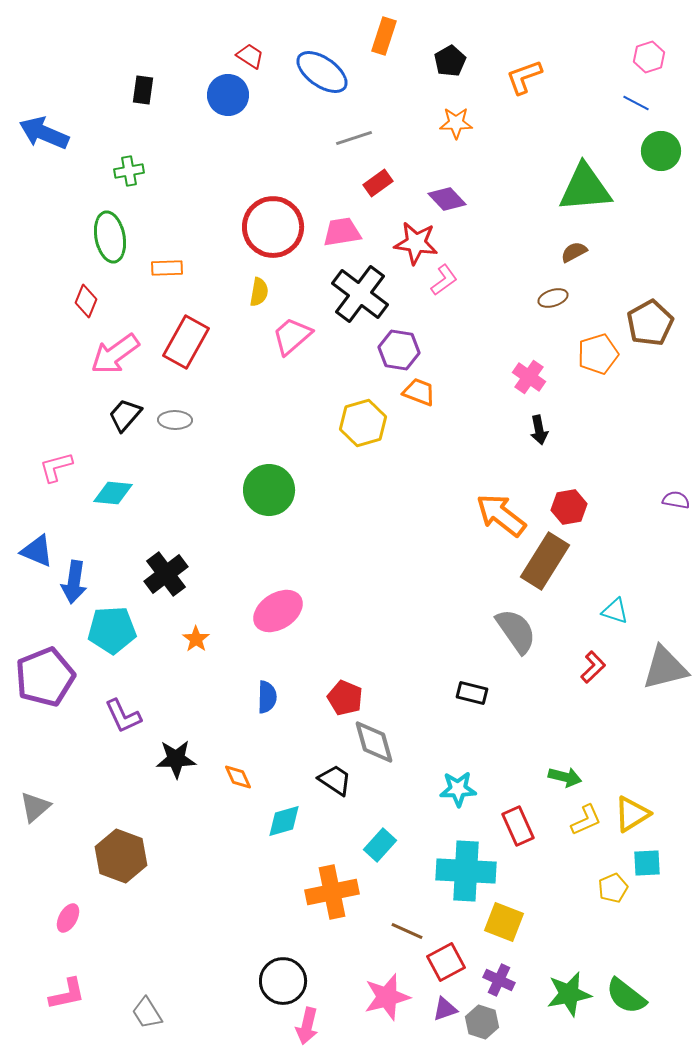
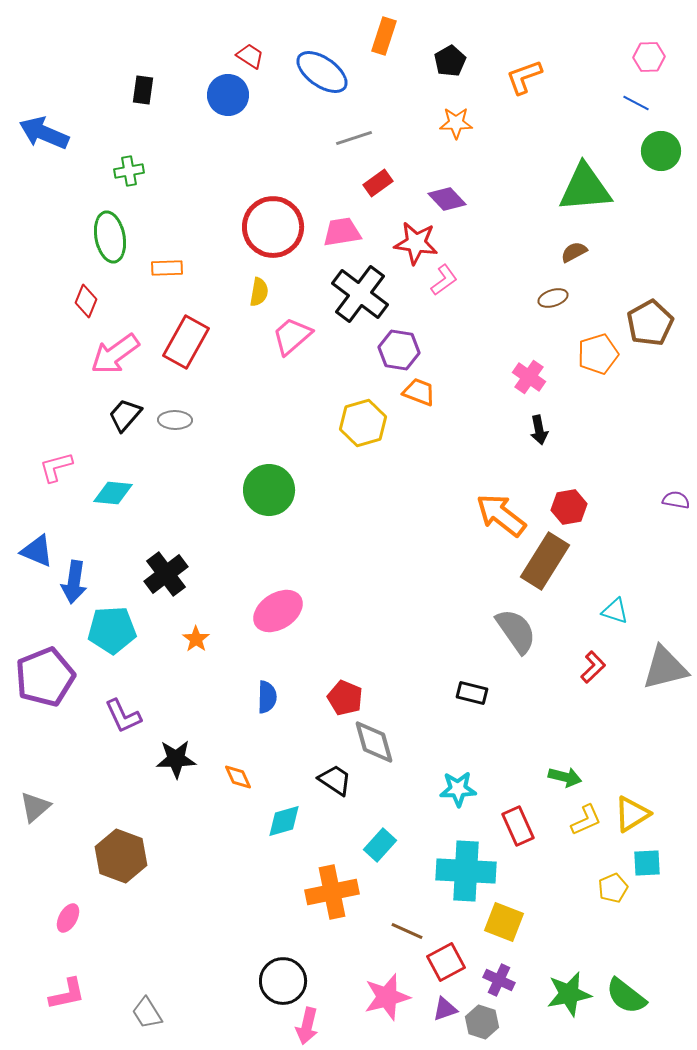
pink hexagon at (649, 57): rotated 16 degrees clockwise
